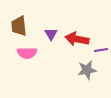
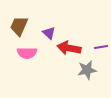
brown trapezoid: rotated 30 degrees clockwise
purple triangle: moved 2 px left, 1 px up; rotated 16 degrees counterclockwise
red arrow: moved 8 px left, 9 px down
purple line: moved 3 px up
